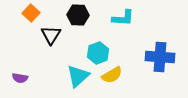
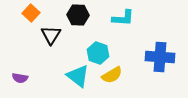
cyan hexagon: rotated 20 degrees counterclockwise
cyan triangle: rotated 40 degrees counterclockwise
